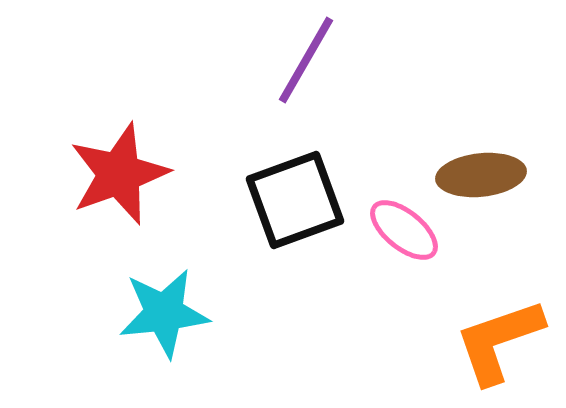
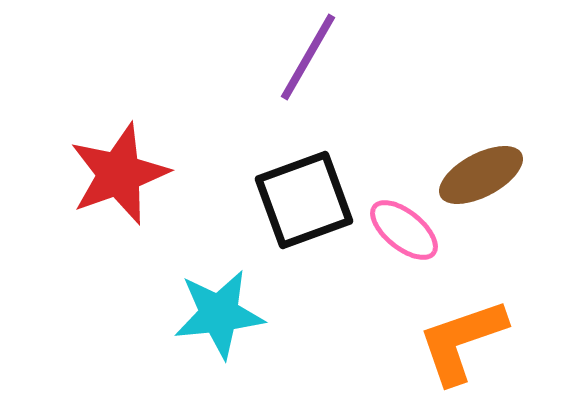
purple line: moved 2 px right, 3 px up
brown ellipse: rotated 22 degrees counterclockwise
black square: moved 9 px right
cyan star: moved 55 px right, 1 px down
orange L-shape: moved 37 px left
